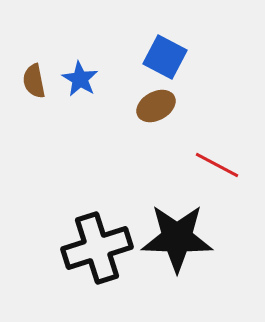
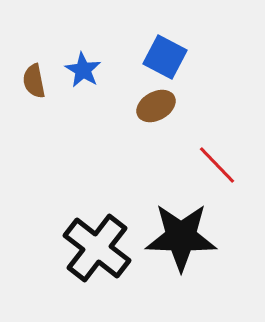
blue star: moved 3 px right, 9 px up
red line: rotated 18 degrees clockwise
black star: moved 4 px right, 1 px up
black cross: rotated 34 degrees counterclockwise
